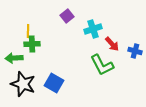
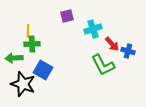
purple square: rotated 24 degrees clockwise
blue cross: moved 7 px left
green L-shape: moved 1 px right
blue square: moved 11 px left, 13 px up
